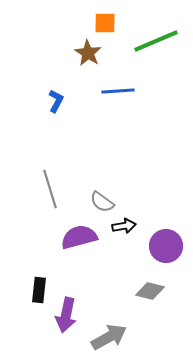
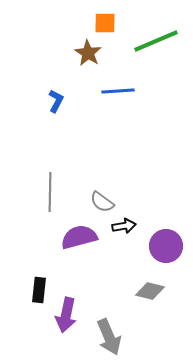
gray line: moved 3 px down; rotated 18 degrees clockwise
gray arrow: rotated 96 degrees clockwise
